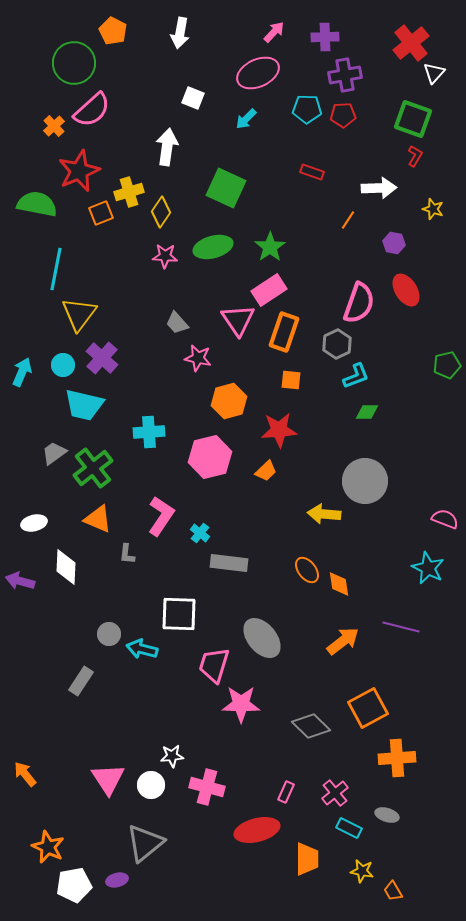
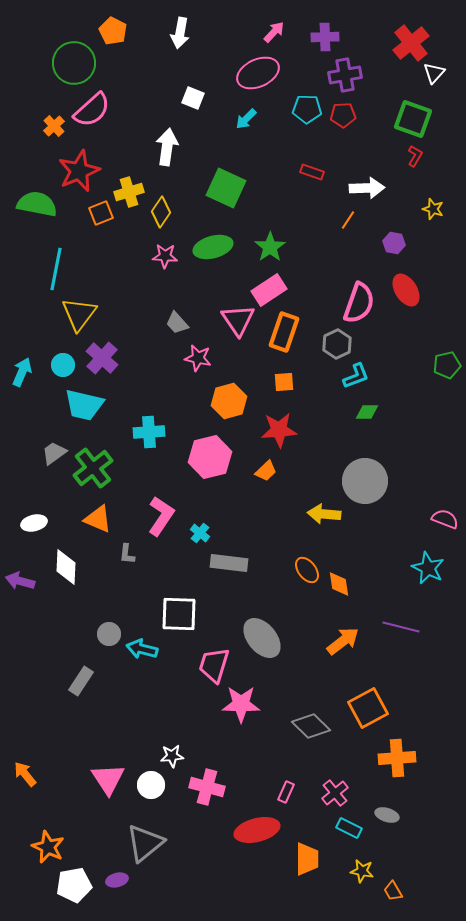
white arrow at (379, 188): moved 12 px left
orange square at (291, 380): moved 7 px left, 2 px down; rotated 10 degrees counterclockwise
